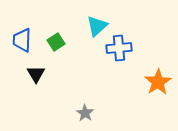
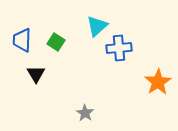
green square: rotated 24 degrees counterclockwise
